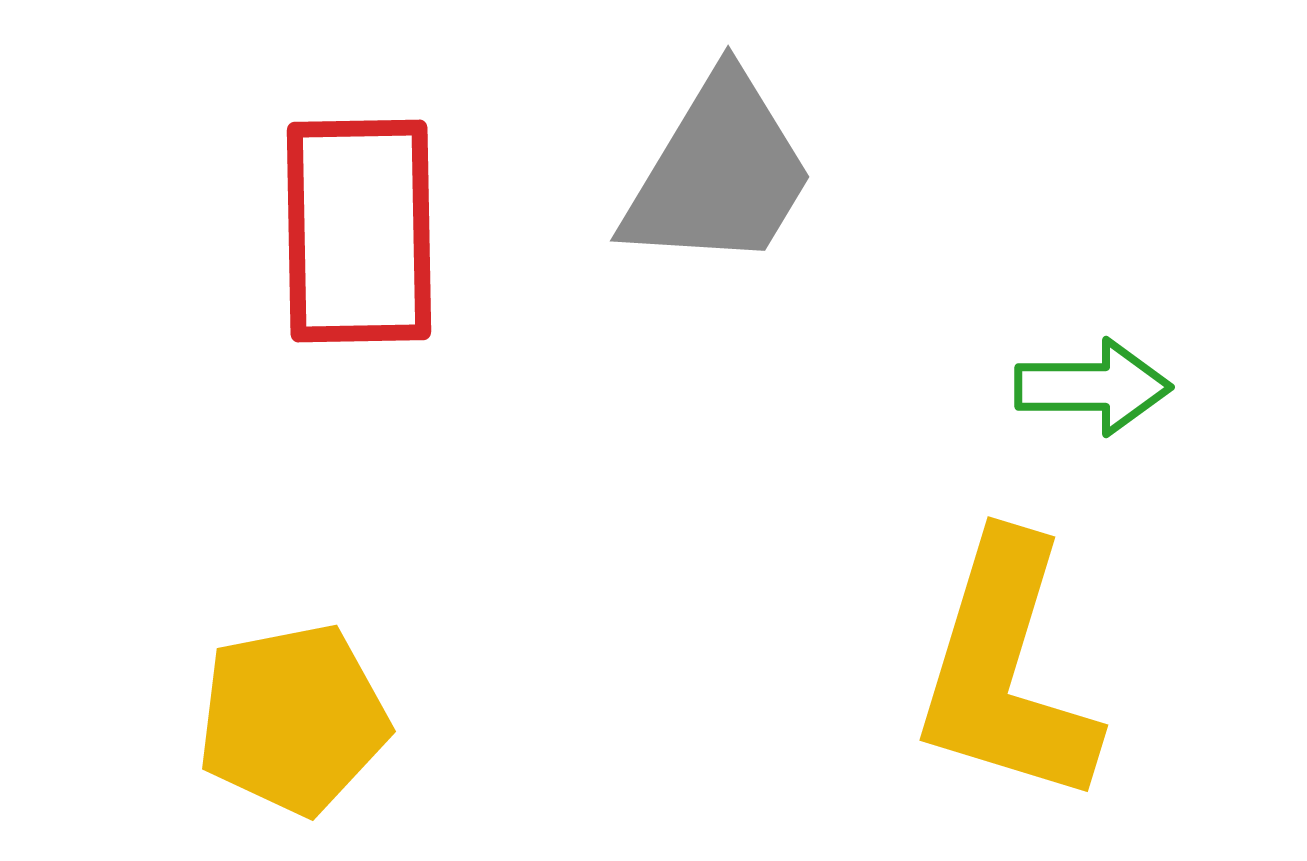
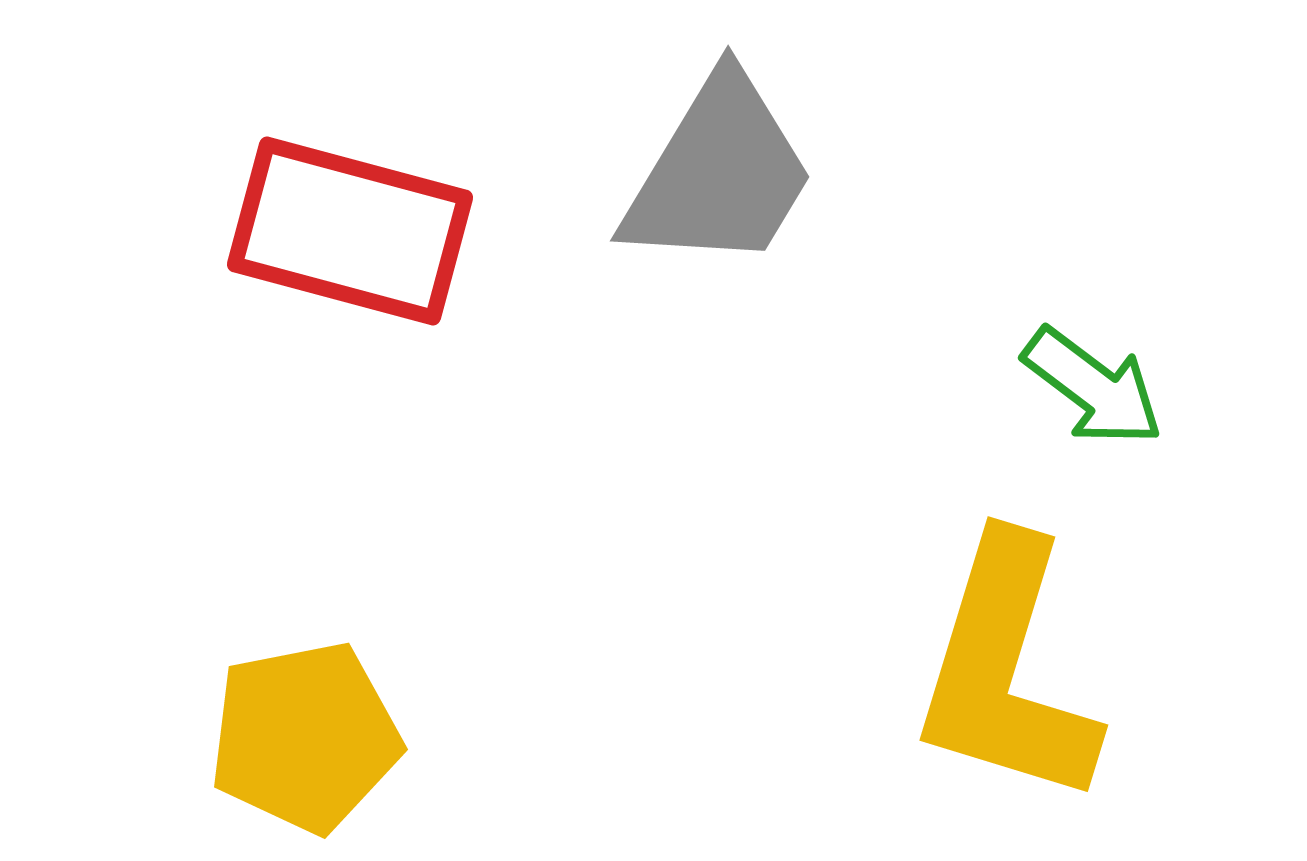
red rectangle: moved 9 px left; rotated 74 degrees counterclockwise
green arrow: rotated 37 degrees clockwise
yellow pentagon: moved 12 px right, 18 px down
